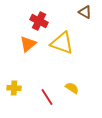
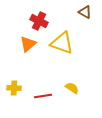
red line: moved 4 px left, 1 px up; rotated 66 degrees counterclockwise
